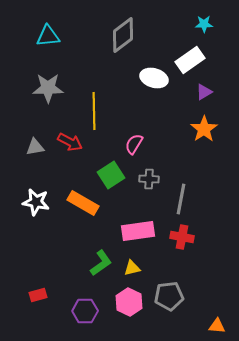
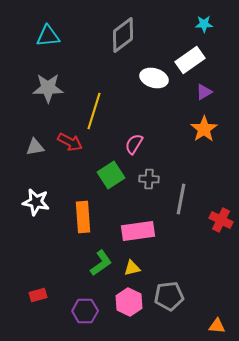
yellow line: rotated 18 degrees clockwise
orange rectangle: moved 14 px down; rotated 56 degrees clockwise
red cross: moved 39 px right, 17 px up; rotated 15 degrees clockwise
